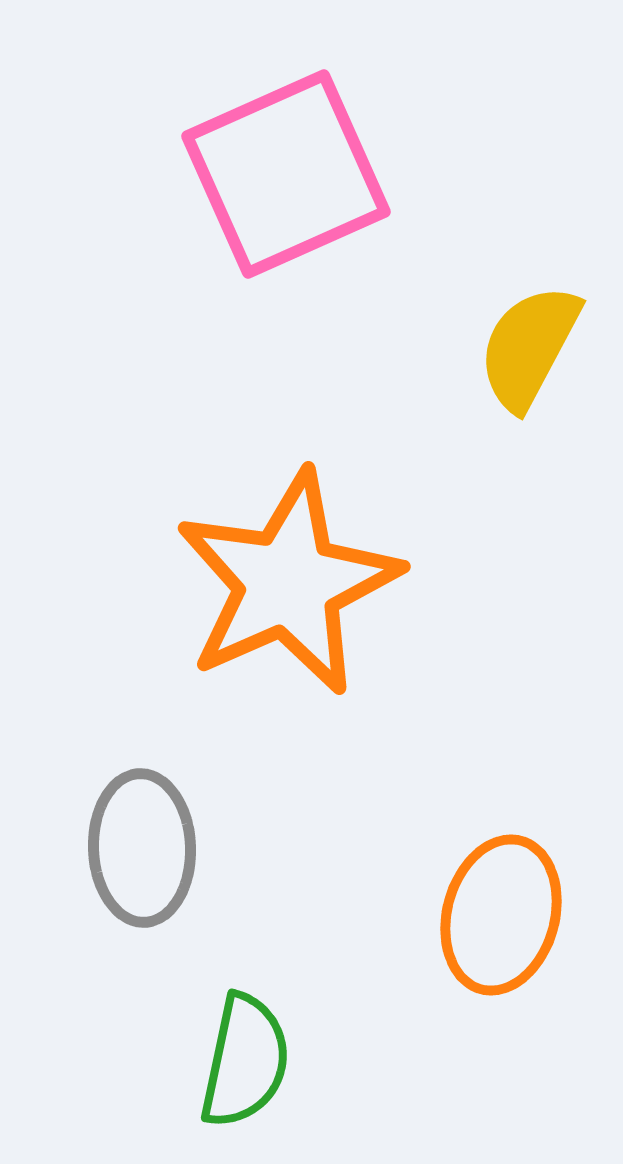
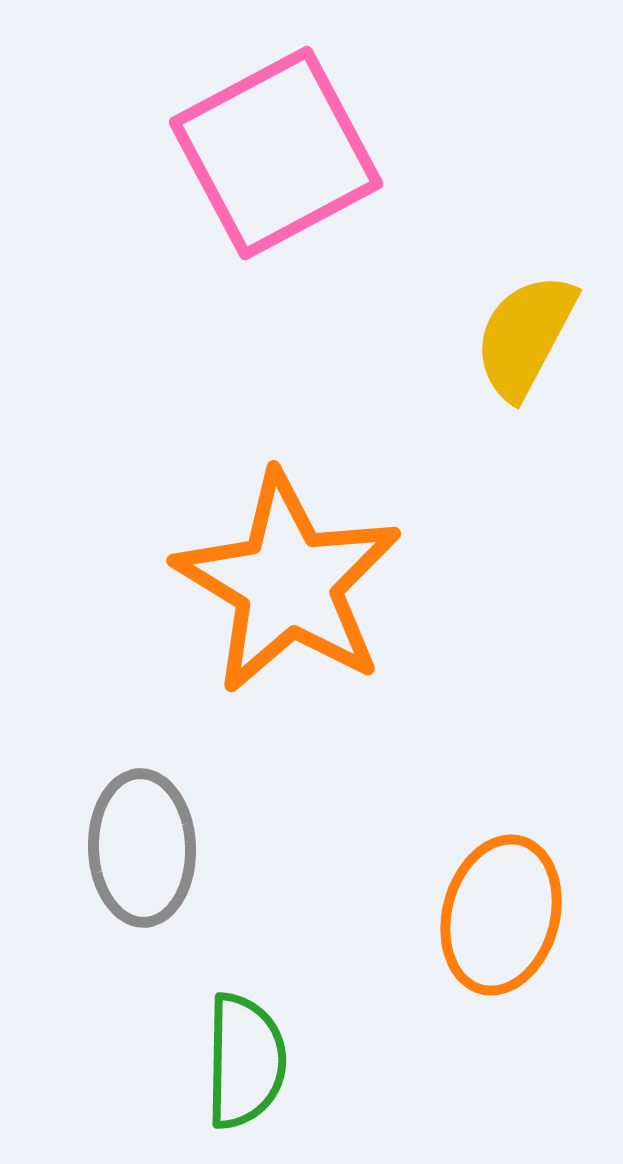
pink square: moved 10 px left, 21 px up; rotated 4 degrees counterclockwise
yellow semicircle: moved 4 px left, 11 px up
orange star: rotated 17 degrees counterclockwise
green semicircle: rotated 11 degrees counterclockwise
